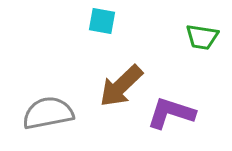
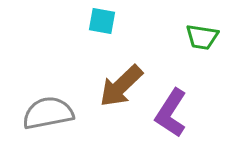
purple L-shape: rotated 75 degrees counterclockwise
